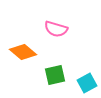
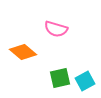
green square: moved 5 px right, 3 px down
cyan square: moved 2 px left, 2 px up
